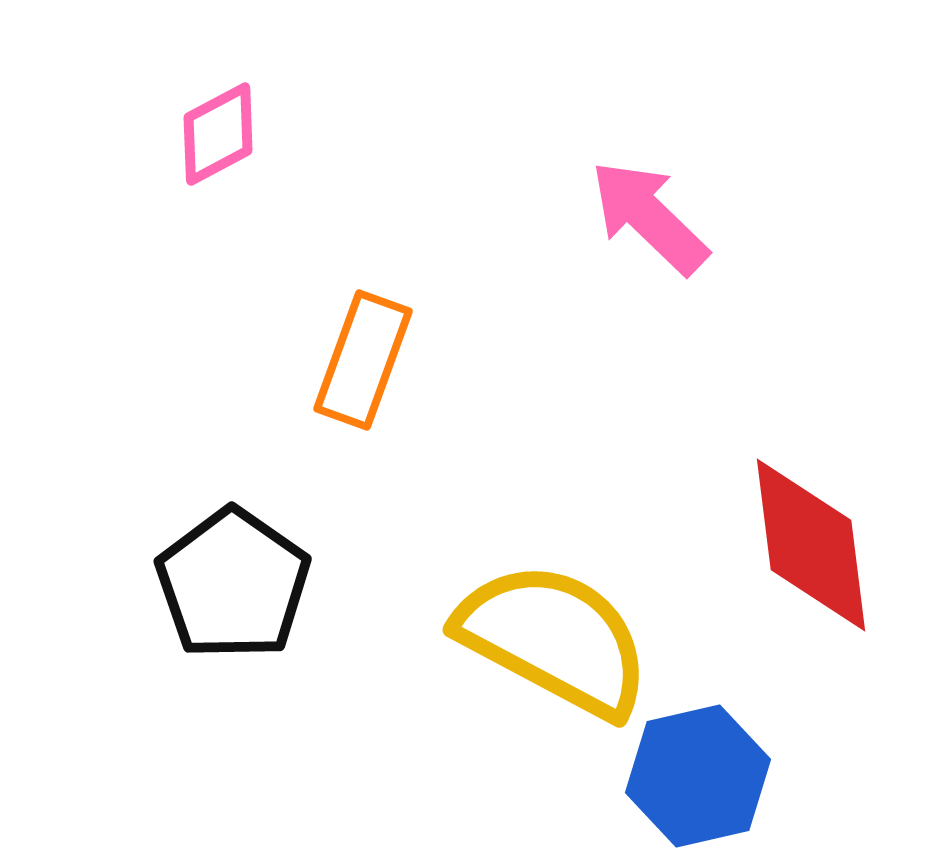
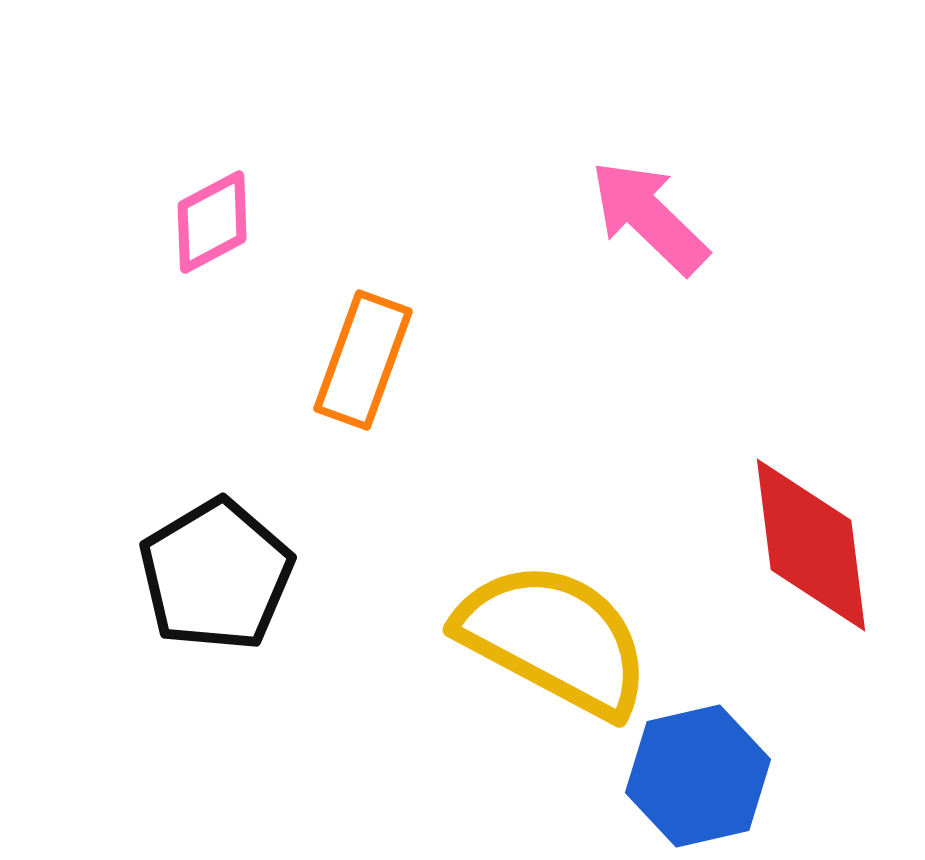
pink diamond: moved 6 px left, 88 px down
black pentagon: moved 17 px left, 9 px up; rotated 6 degrees clockwise
